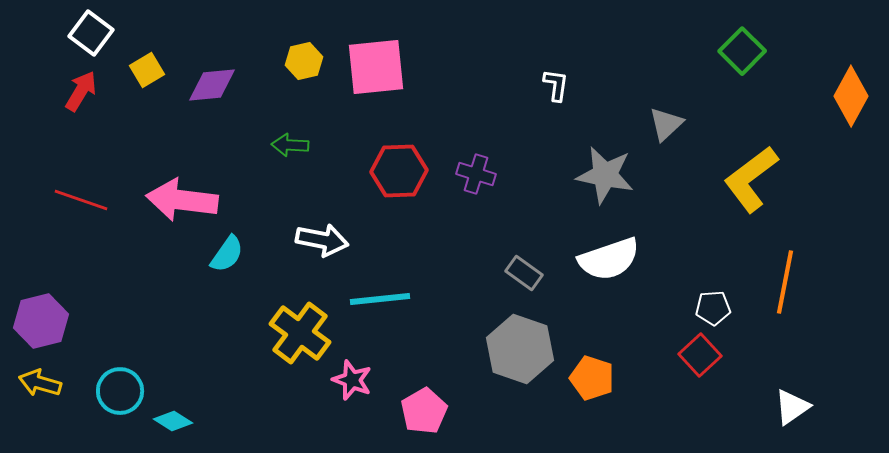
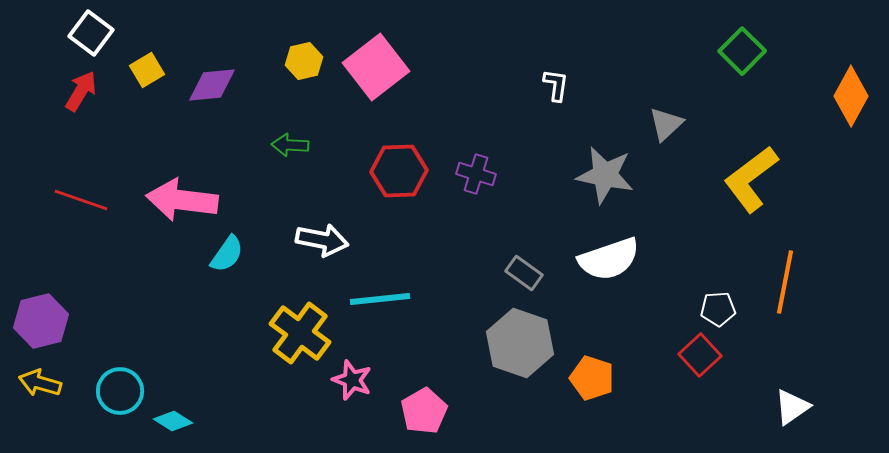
pink square: rotated 32 degrees counterclockwise
white pentagon: moved 5 px right, 1 px down
gray hexagon: moved 6 px up
